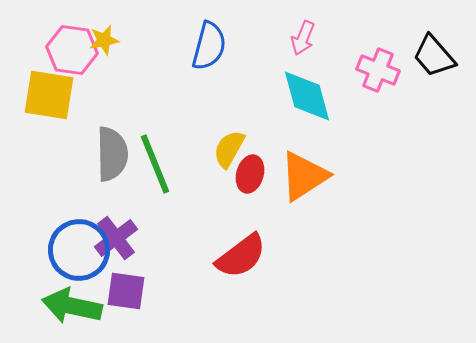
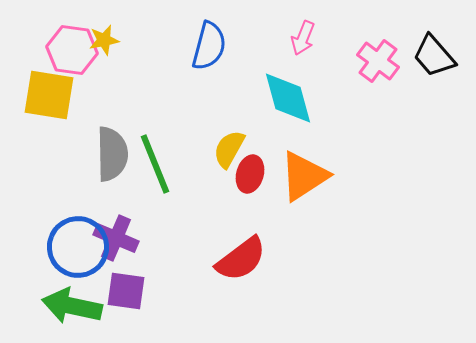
pink cross: moved 9 px up; rotated 15 degrees clockwise
cyan diamond: moved 19 px left, 2 px down
purple cross: rotated 30 degrees counterclockwise
blue circle: moved 1 px left, 3 px up
red semicircle: moved 3 px down
